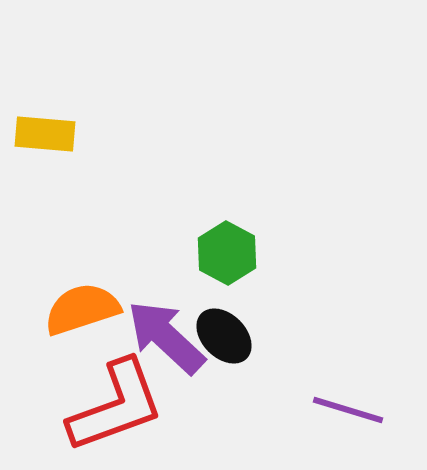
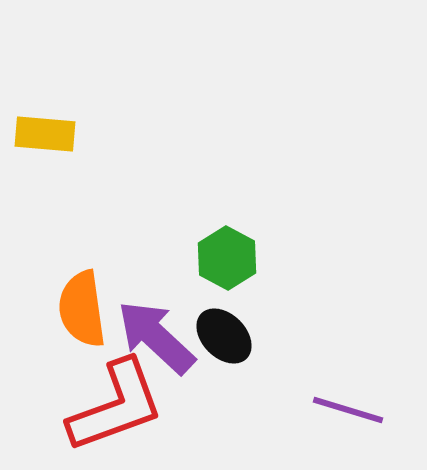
green hexagon: moved 5 px down
orange semicircle: rotated 80 degrees counterclockwise
purple arrow: moved 10 px left
